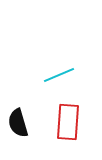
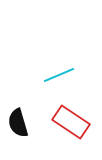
red rectangle: moved 3 px right; rotated 60 degrees counterclockwise
